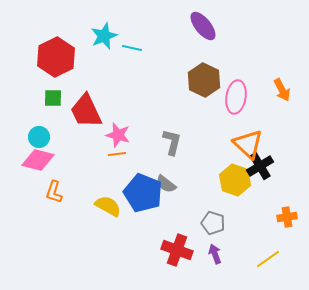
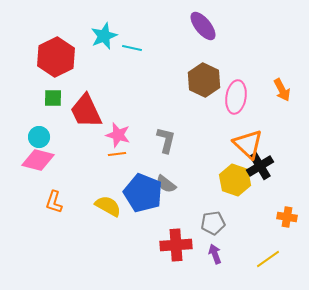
gray L-shape: moved 6 px left, 2 px up
orange L-shape: moved 10 px down
orange cross: rotated 18 degrees clockwise
gray pentagon: rotated 25 degrees counterclockwise
red cross: moved 1 px left, 5 px up; rotated 24 degrees counterclockwise
